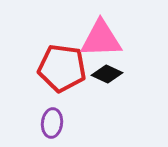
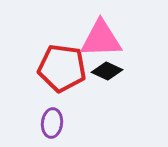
black diamond: moved 3 px up
